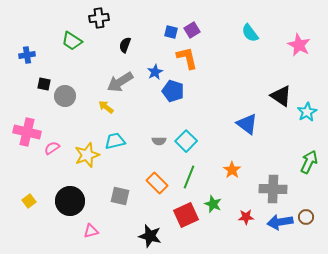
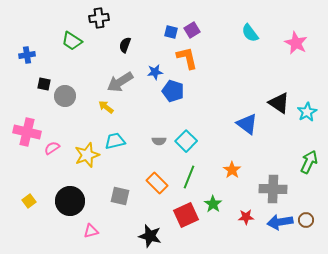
pink star: moved 3 px left, 2 px up
blue star: rotated 21 degrees clockwise
black triangle: moved 2 px left, 7 px down
green star: rotated 12 degrees clockwise
brown circle: moved 3 px down
